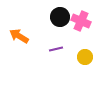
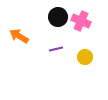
black circle: moved 2 px left
